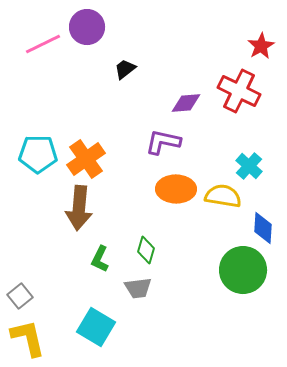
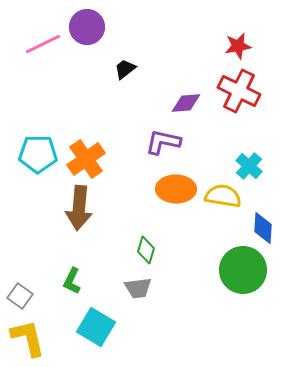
red star: moved 23 px left; rotated 20 degrees clockwise
green L-shape: moved 28 px left, 22 px down
gray square: rotated 15 degrees counterclockwise
